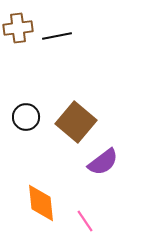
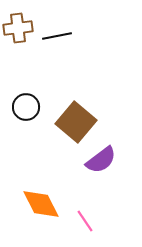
black circle: moved 10 px up
purple semicircle: moved 2 px left, 2 px up
orange diamond: moved 1 px down; rotated 21 degrees counterclockwise
